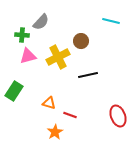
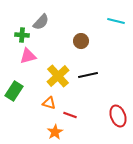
cyan line: moved 5 px right
yellow cross: moved 19 px down; rotated 15 degrees counterclockwise
